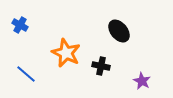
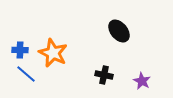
blue cross: moved 25 px down; rotated 28 degrees counterclockwise
orange star: moved 13 px left
black cross: moved 3 px right, 9 px down
